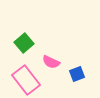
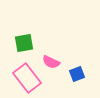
green square: rotated 30 degrees clockwise
pink rectangle: moved 1 px right, 2 px up
